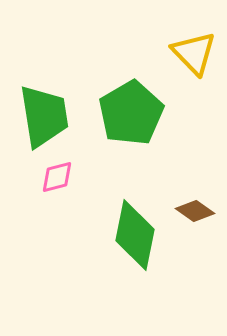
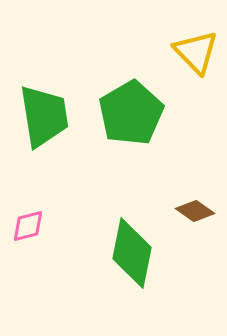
yellow triangle: moved 2 px right, 1 px up
pink diamond: moved 29 px left, 49 px down
green diamond: moved 3 px left, 18 px down
